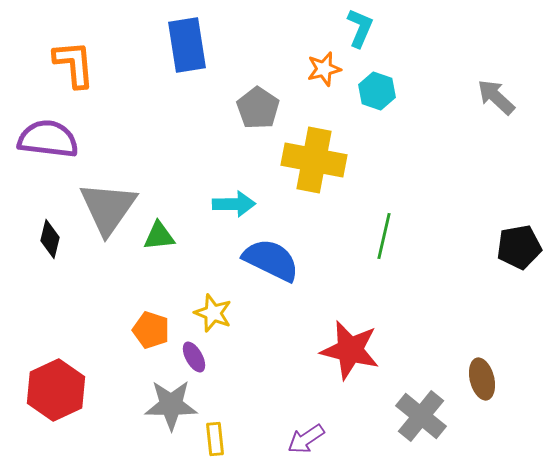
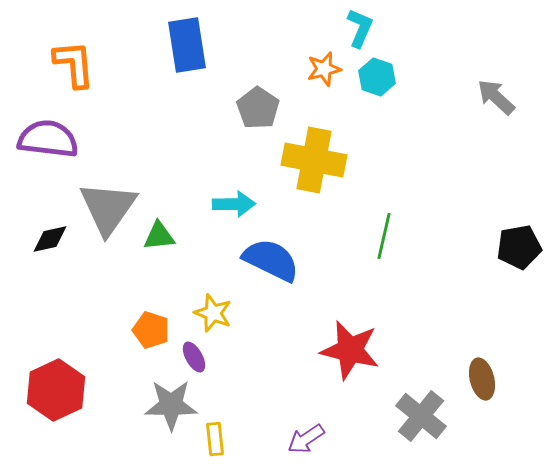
cyan hexagon: moved 14 px up
black diamond: rotated 63 degrees clockwise
